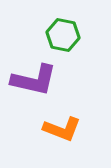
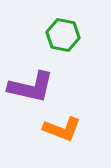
purple L-shape: moved 3 px left, 7 px down
